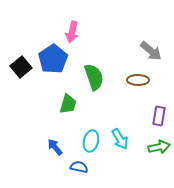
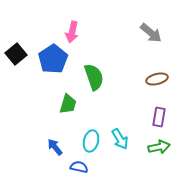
gray arrow: moved 18 px up
black square: moved 5 px left, 13 px up
brown ellipse: moved 19 px right, 1 px up; rotated 15 degrees counterclockwise
purple rectangle: moved 1 px down
